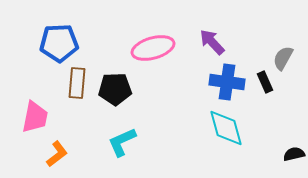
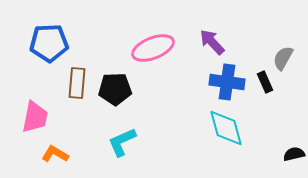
blue pentagon: moved 10 px left
pink ellipse: rotated 6 degrees counterclockwise
orange L-shape: moved 2 px left; rotated 112 degrees counterclockwise
